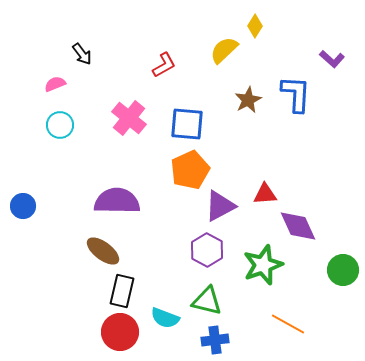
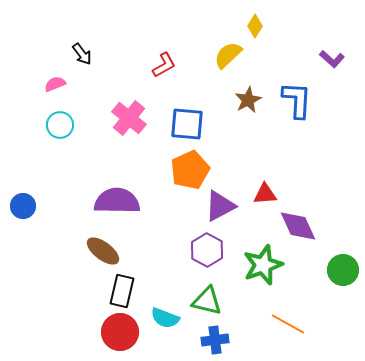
yellow semicircle: moved 4 px right, 5 px down
blue L-shape: moved 1 px right, 6 px down
